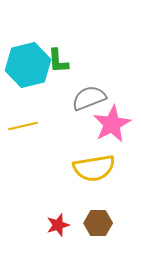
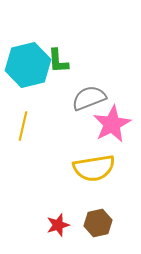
yellow line: rotated 64 degrees counterclockwise
brown hexagon: rotated 12 degrees counterclockwise
